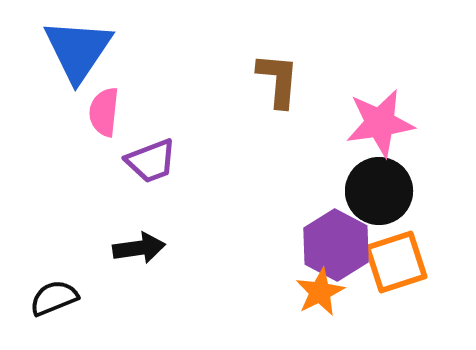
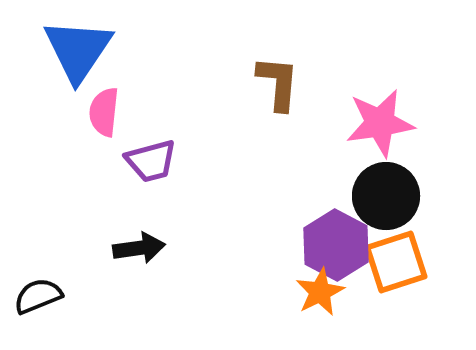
brown L-shape: moved 3 px down
purple trapezoid: rotated 6 degrees clockwise
black circle: moved 7 px right, 5 px down
black semicircle: moved 16 px left, 2 px up
